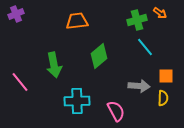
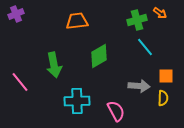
green diamond: rotated 10 degrees clockwise
